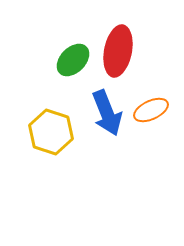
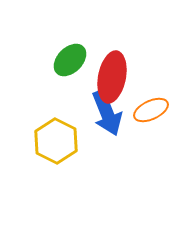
red ellipse: moved 6 px left, 26 px down
green ellipse: moved 3 px left
yellow hexagon: moved 5 px right, 9 px down; rotated 9 degrees clockwise
